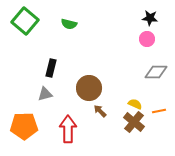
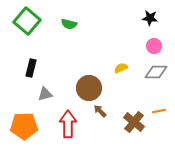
green square: moved 2 px right
pink circle: moved 7 px right, 7 px down
black rectangle: moved 20 px left
yellow semicircle: moved 14 px left, 36 px up; rotated 48 degrees counterclockwise
red arrow: moved 5 px up
